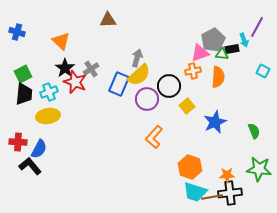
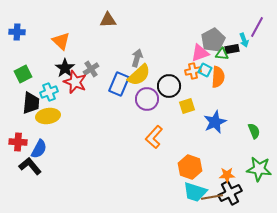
blue cross: rotated 14 degrees counterclockwise
cyan square: moved 58 px left, 1 px up
black trapezoid: moved 7 px right, 9 px down
yellow square: rotated 21 degrees clockwise
black cross: rotated 20 degrees counterclockwise
